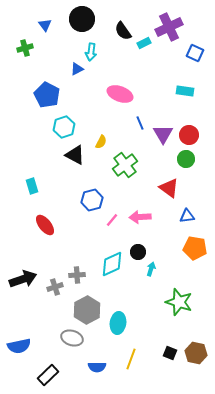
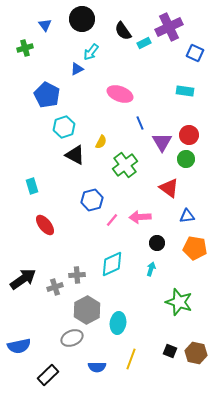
cyan arrow at (91, 52): rotated 30 degrees clockwise
purple triangle at (163, 134): moved 1 px left, 8 px down
black circle at (138, 252): moved 19 px right, 9 px up
black arrow at (23, 279): rotated 16 degrees counterclockwise
gray ellipse at (72, 338): rotated 40 degrees counterclockwise
black square at (170, 353): moved 2 px up
